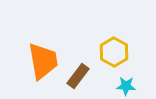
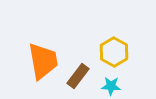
cyan star: moved 15 px left
